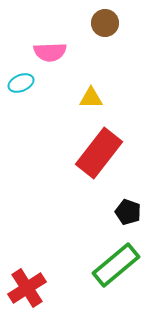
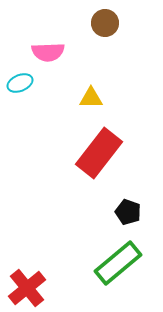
pink semicircle: moved 2 px left
cyan ellipse: moved 1 px left
green rectangle: moved 2 px right, 2 px up
red cross: rotated 6 degrees counterclockwise
